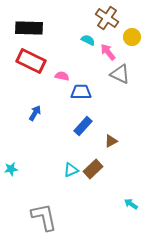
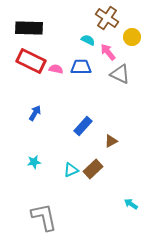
pink semicircle: moved 6 px left, 7 px up
blue trapezoid: moved 25 px up
cyan star: moved 23 px right, 7 px up
